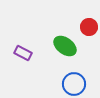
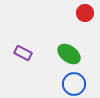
red circle: moved 4 px left, 14 px up
green ellipse: moved 4 px right, 8 px down
